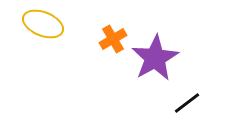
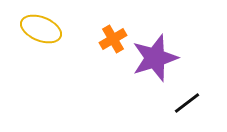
yellow ellipse: moved 2 px left, 5 px down
purple star: rotated 12 degrees clockwise
